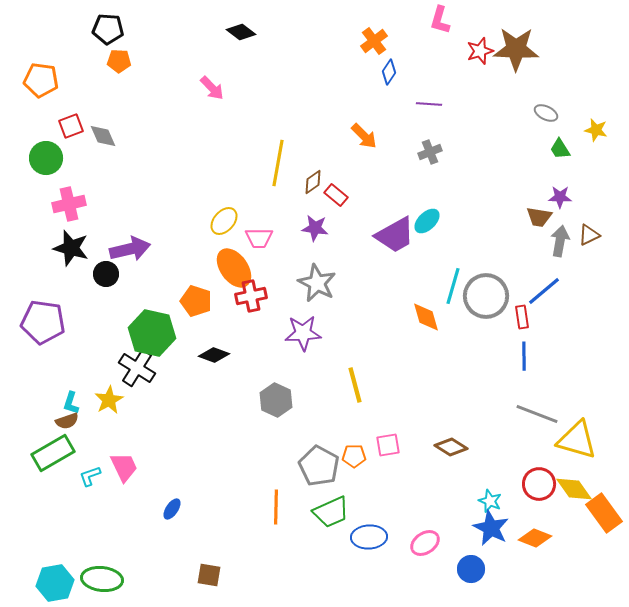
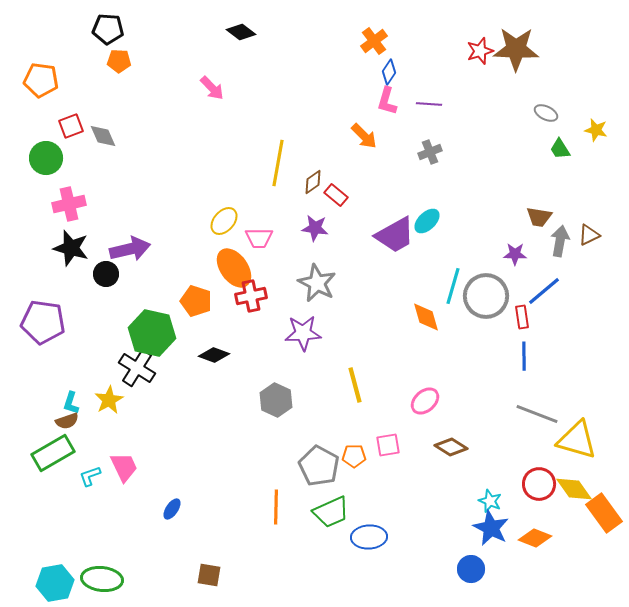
pink L-shape at (440, 20): moved 53 px left, 81 px down
purple star at (560, 197): moved 45 px left, 57 px down
pink ellipse at (425, 543): moved 142 px up; rotated 8 degrees counterclockwise
